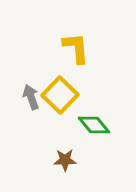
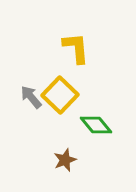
gray arrow: rotated 20 degrees counterclockwise
green diamond: moved 2 px right
brown star: rotated 20 degrees counterclockwise
